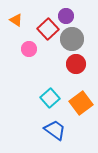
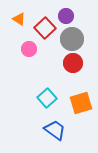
orange triangle: moved 3 px right, 1 px up
red square: moved 3 px left, 1 px up
red circle: moved 3 px left, 1 px up
cyan square: moved 3 px left
orange square: rotated 20 degrees clockwise
